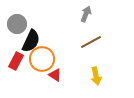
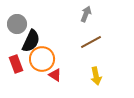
red rectangle: moved 3 px down; rotated 48 degrees counterclockwise
